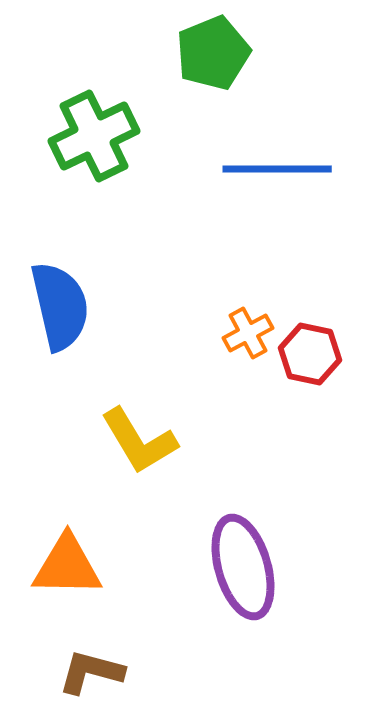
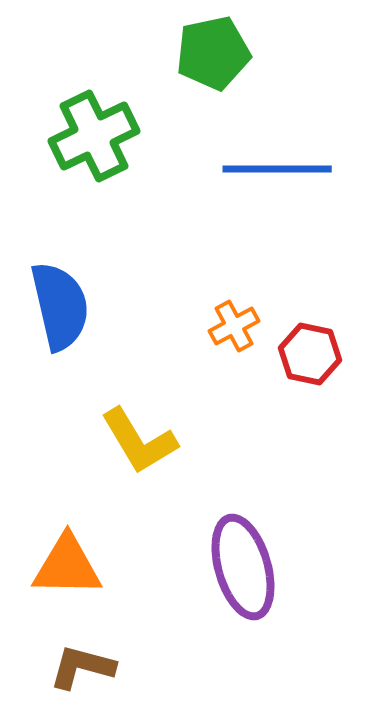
green pentagon: rotated 10 degrees clockwise
orange cross: moved 14 px left, 7 px up
brown L-shape: moved 9 px left, 5 px up
